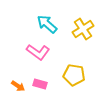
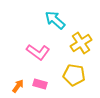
cyan arrow: moved 8 px right, 4 px up
yellow cross: moved 2 px left, 14 px down
orange arrow: rotated 88 degrees counterclockwise
